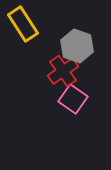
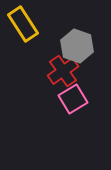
pink square: rotated 24 degrees clockwise
